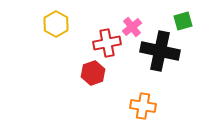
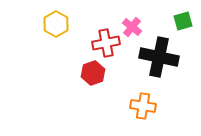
pink cross: rotated 12 degrees counterclockwise
red cross: moved 1 px left
black cross: moved 1 px left, 6 px down
